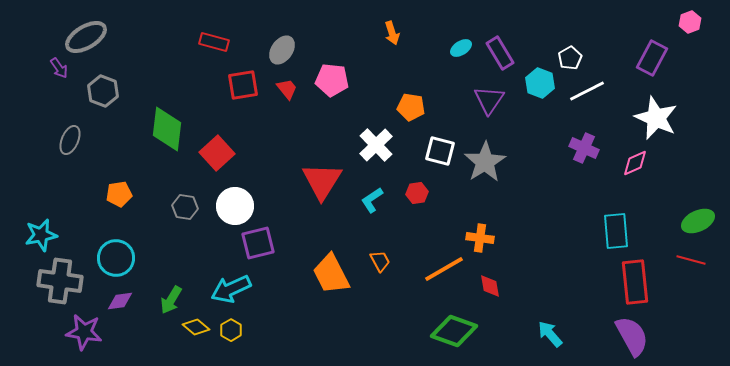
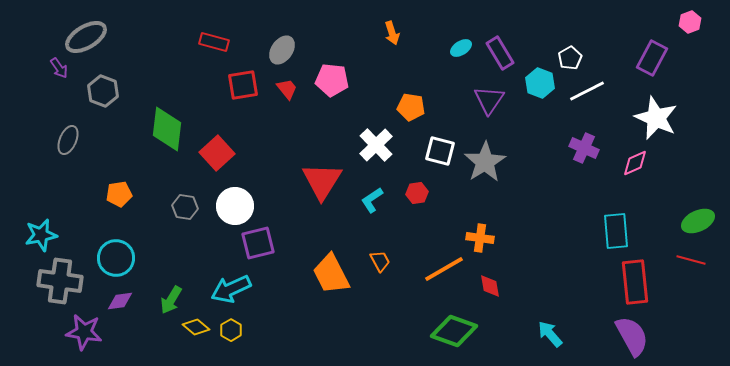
gray ellipse at (70, 140): moved 2 px left
